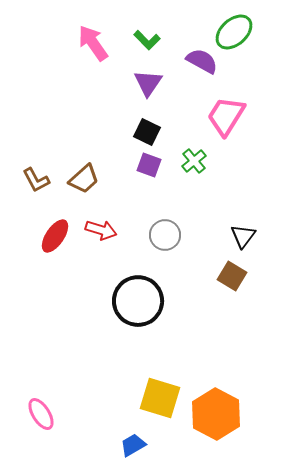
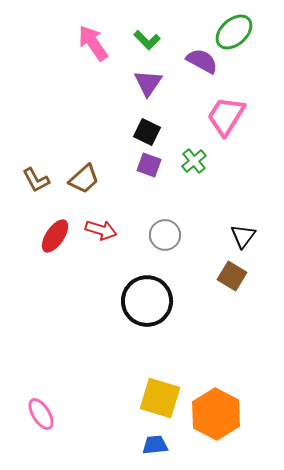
black circle: moved 9 px right
blue trapezoid: moved 22 px right; rotated 24 degrees clockwise
